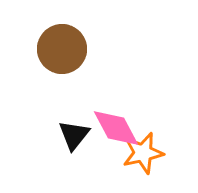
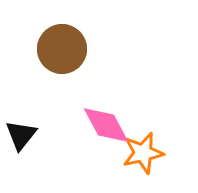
pink diamond: moved 10 px left, 3 px up
black triangle: moved 53 px left
